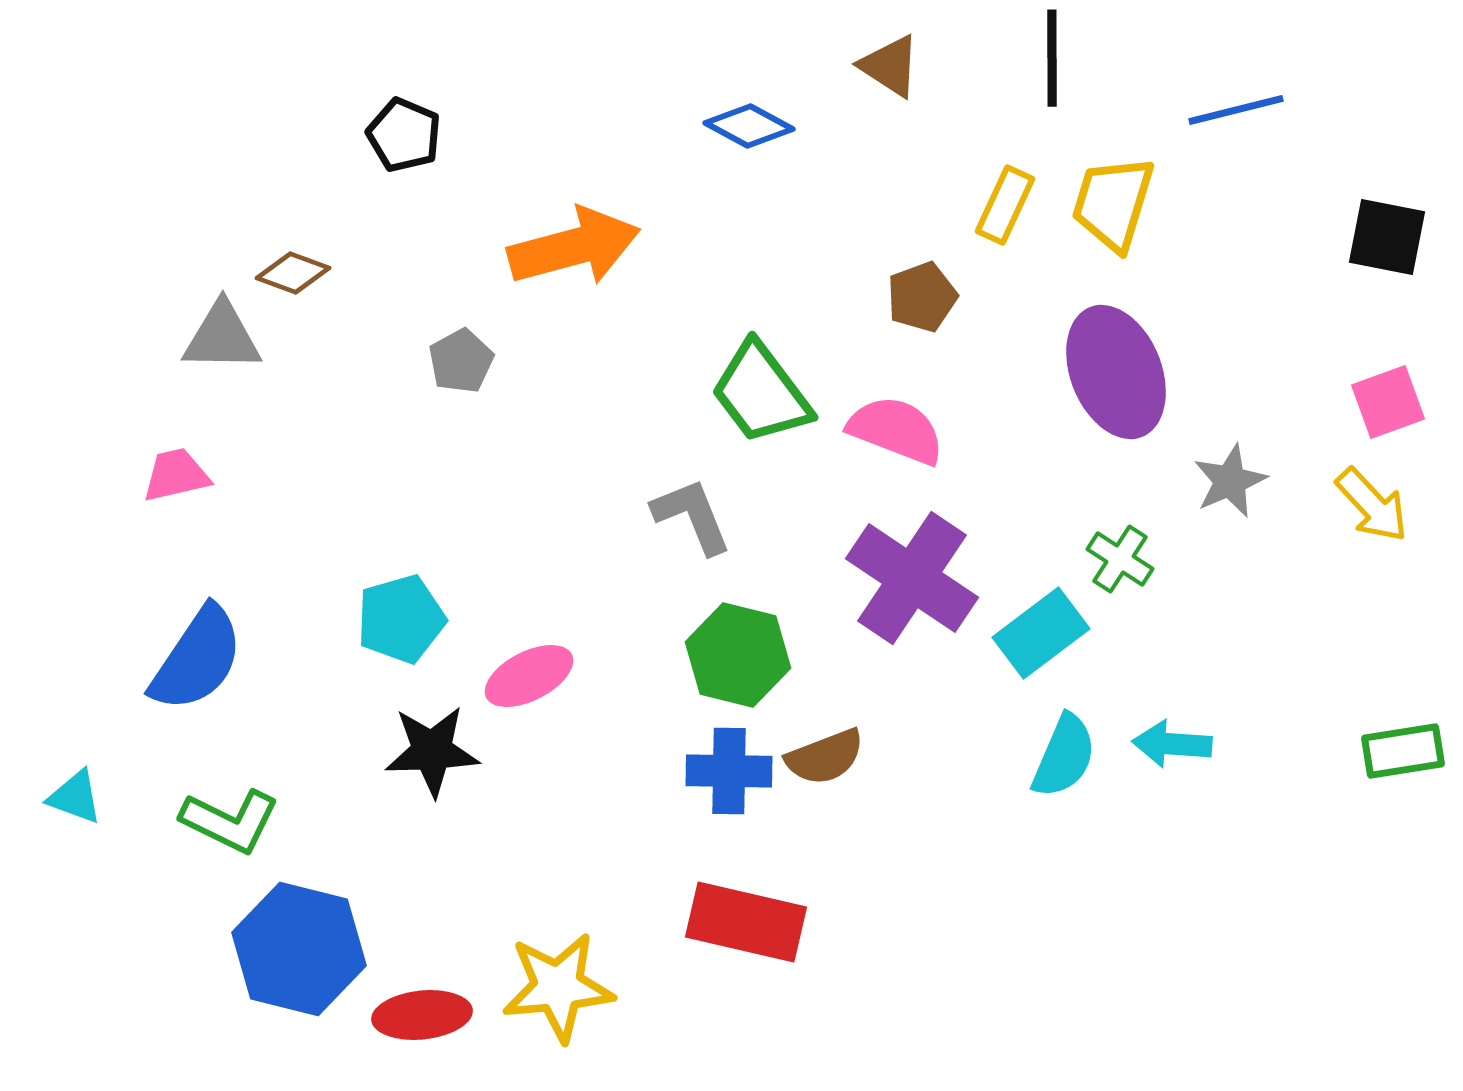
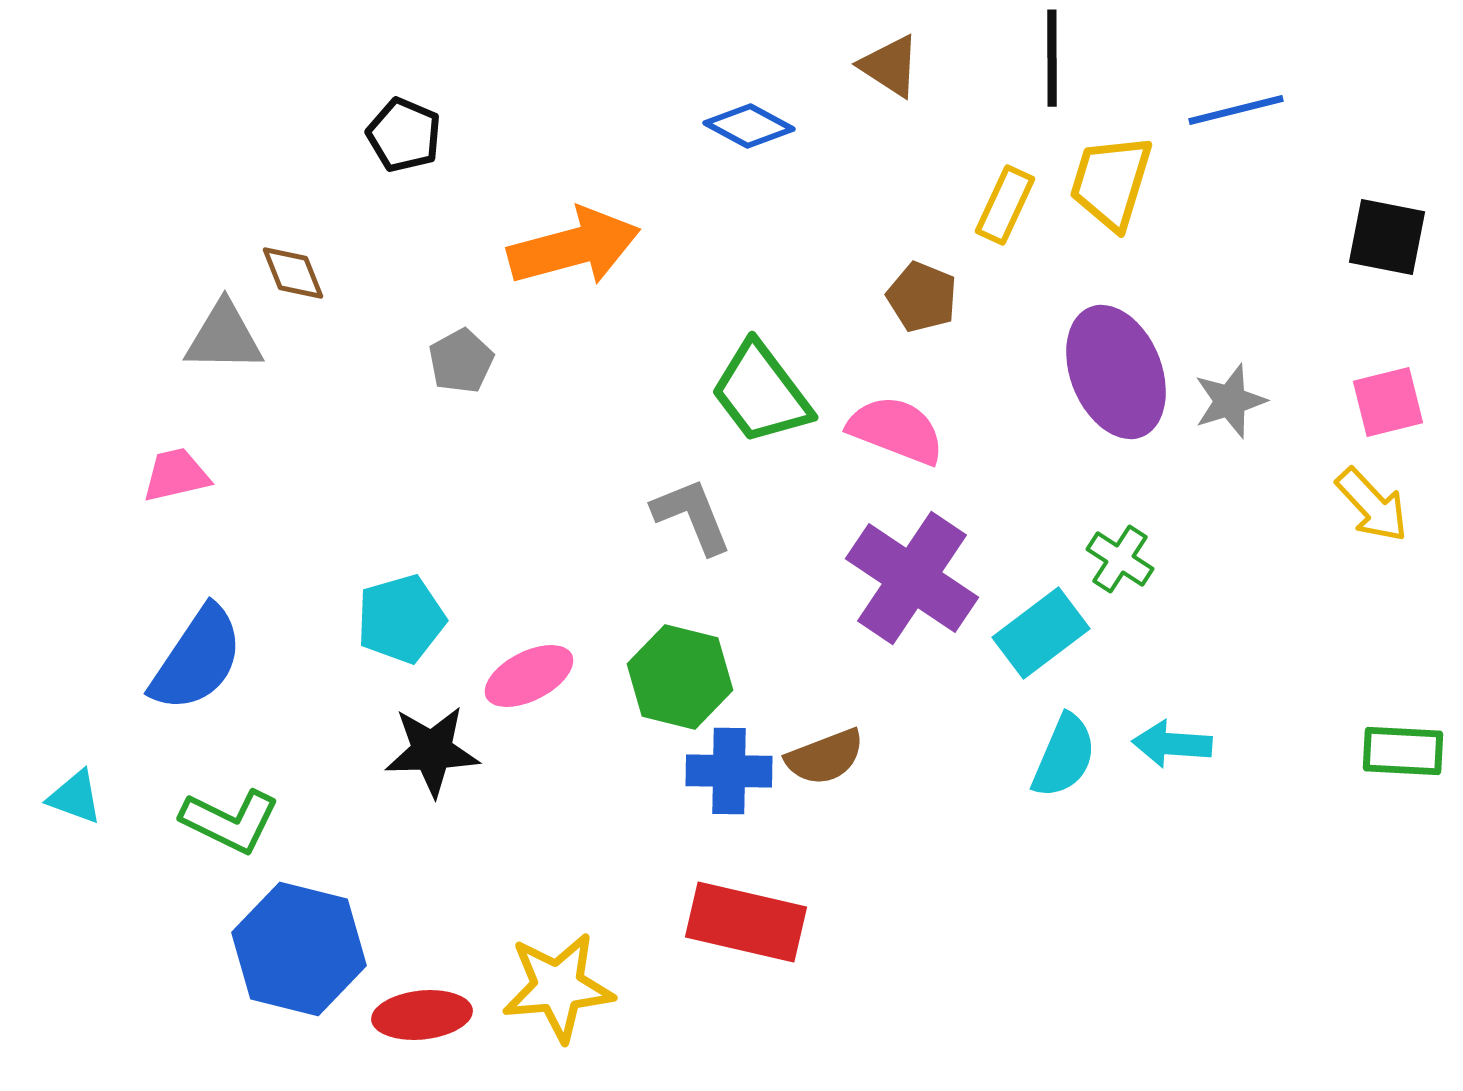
yellow trapezoid: moved 2 px left, 21 px up
brown diamond: rotated 48 degrees clockwise
brown pentagon: rotated 30 degrees counterclockwise
gray triangle: moved 2 px right
pink square: rotated 6 degrees clockwise
gray star: moved 80 px up; rotated 6 degrees clockwise
green hexagon: moved 58 px left, 22 px down
green rectangle: rotated 12 degrees clockwise
